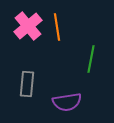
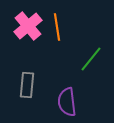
green line: rotated 28 degrees clockwise
gray rectangle: moved 1 px down
purple semicircle: rotated 92 degrees clockwise
